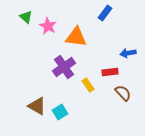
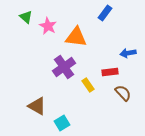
cyan square: moved 2 px right, 11 px down
